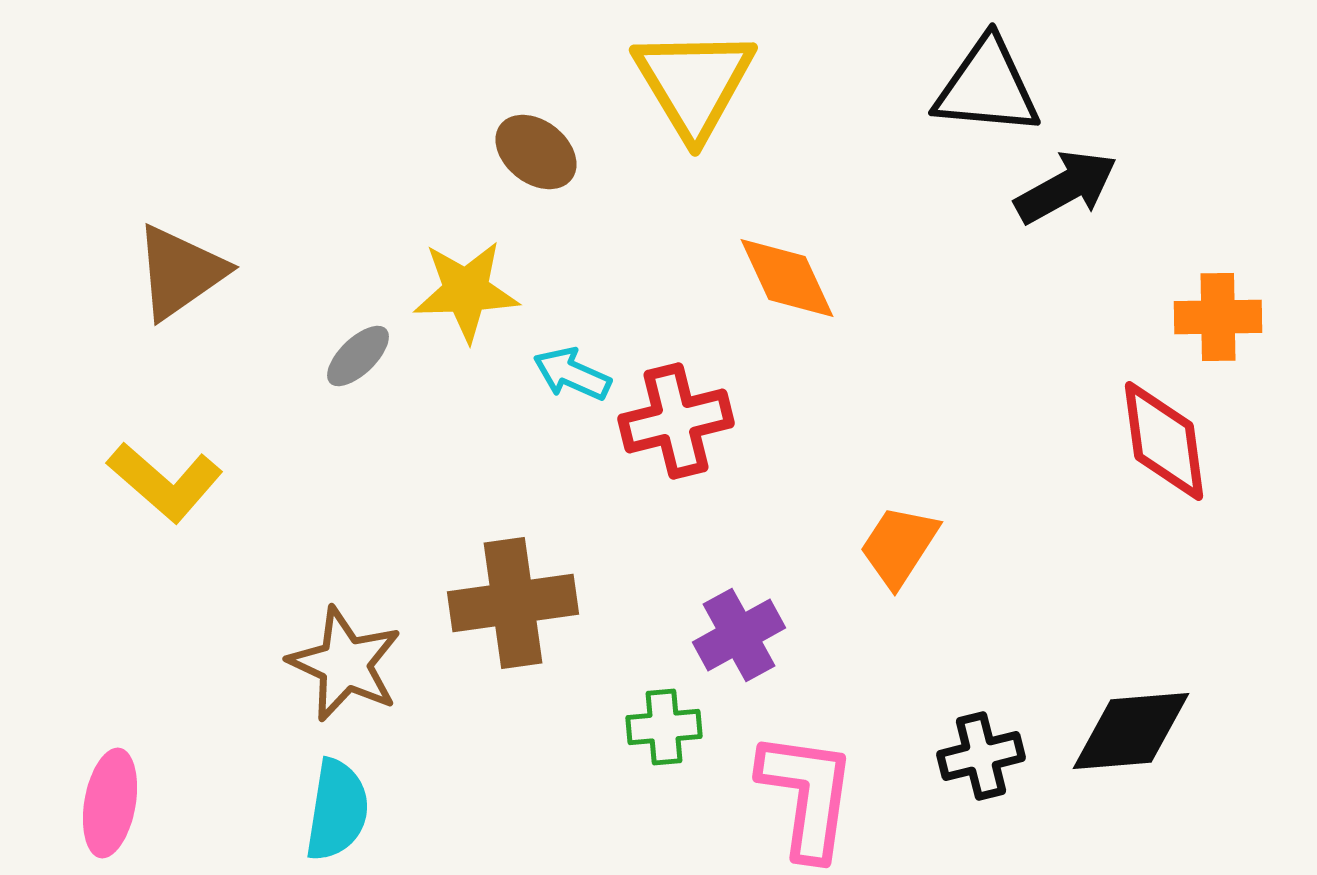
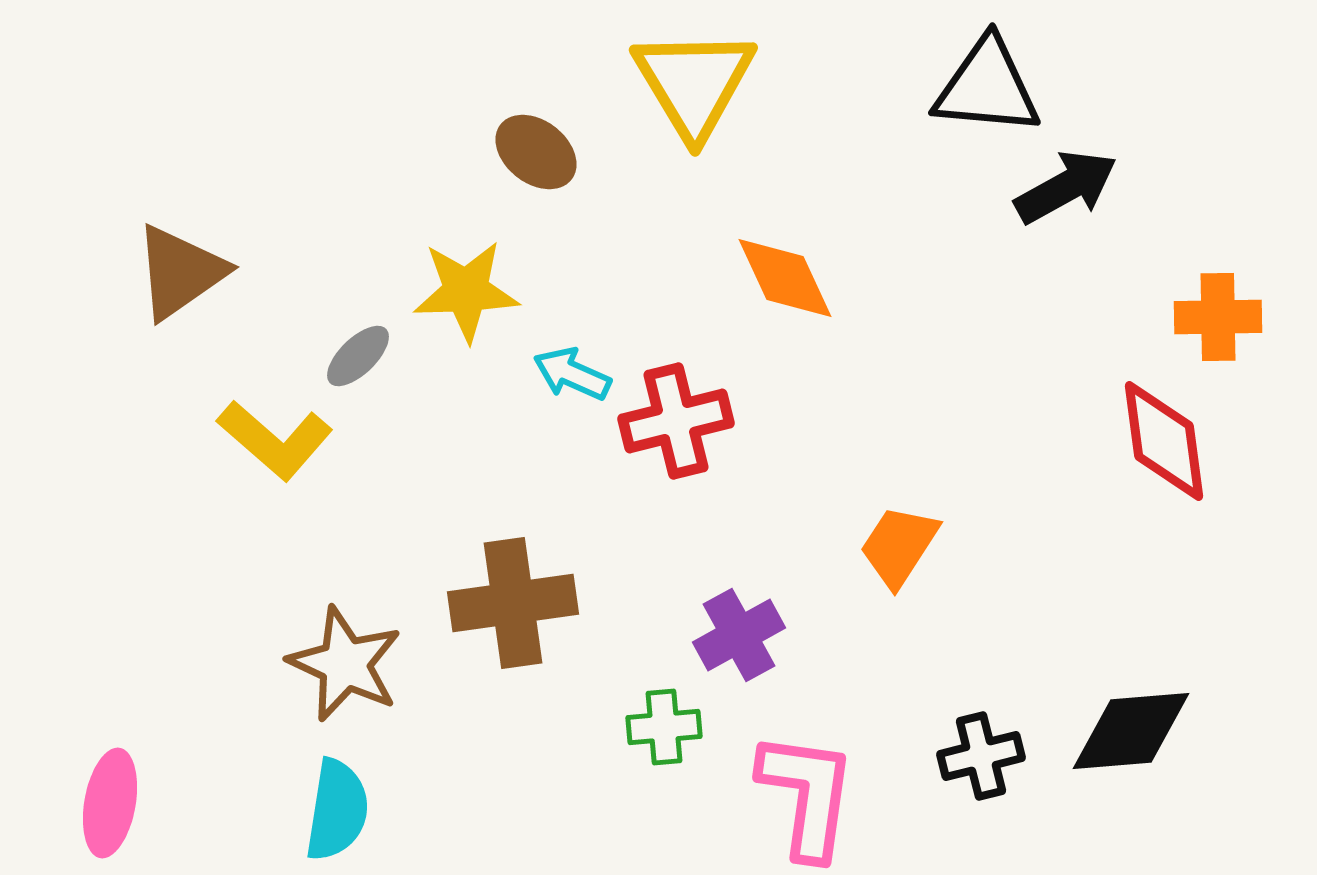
orange diamond: moved 2 px left
yellow L-shape: moved 110 px right, 42 px up
